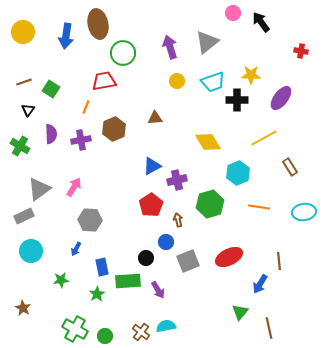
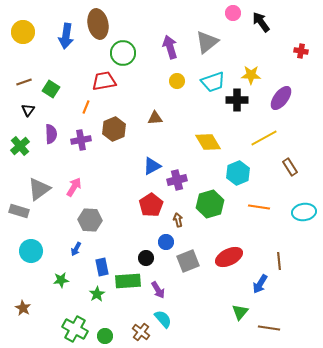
green cross at (20, 146): rotated 18 degrees clockwise
gray rectangle at (24, 216): moved 5 px left, 5 px up; rotated 42 degrees clockwise
cyan semicircle at (166, 326): moved 3 px left, 7 px up; rotated 60 degrees clockwise
brown line at (269, 328): rotated 70 degrees counterclockwise
